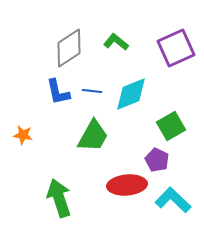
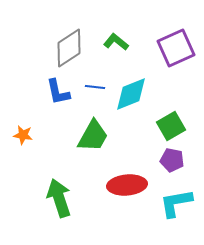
blue line: moved 3 px right, 4 px up
purple pentagon: moved 15 px right; rotated 15 degrees counterclockwise
cyan L-shape: moved 3 px right, 3 px down; rotated 54 degrees counterclockwise
